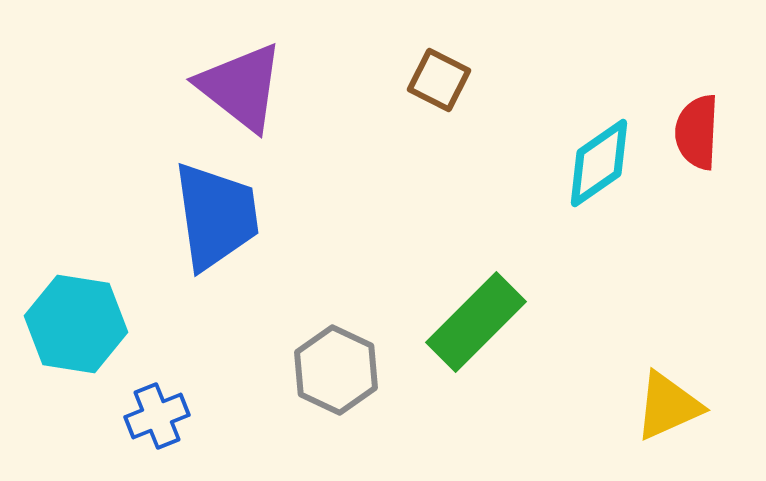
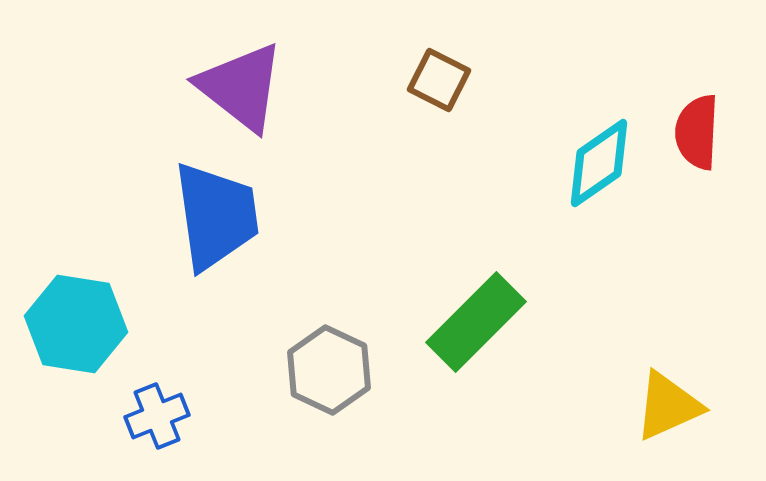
gray hexagon: moved 7 px left
